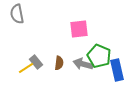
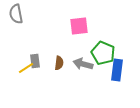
gray semicircle: moved 1 px left
pink square: moved 3 px up
green pentagon: moved 4 px right, 3 px up
gray rectangle: moved 1 px left, 1 px up; rotated 32 degrees clockwise
blue rectangle: rotated 20 degrees clockwise
